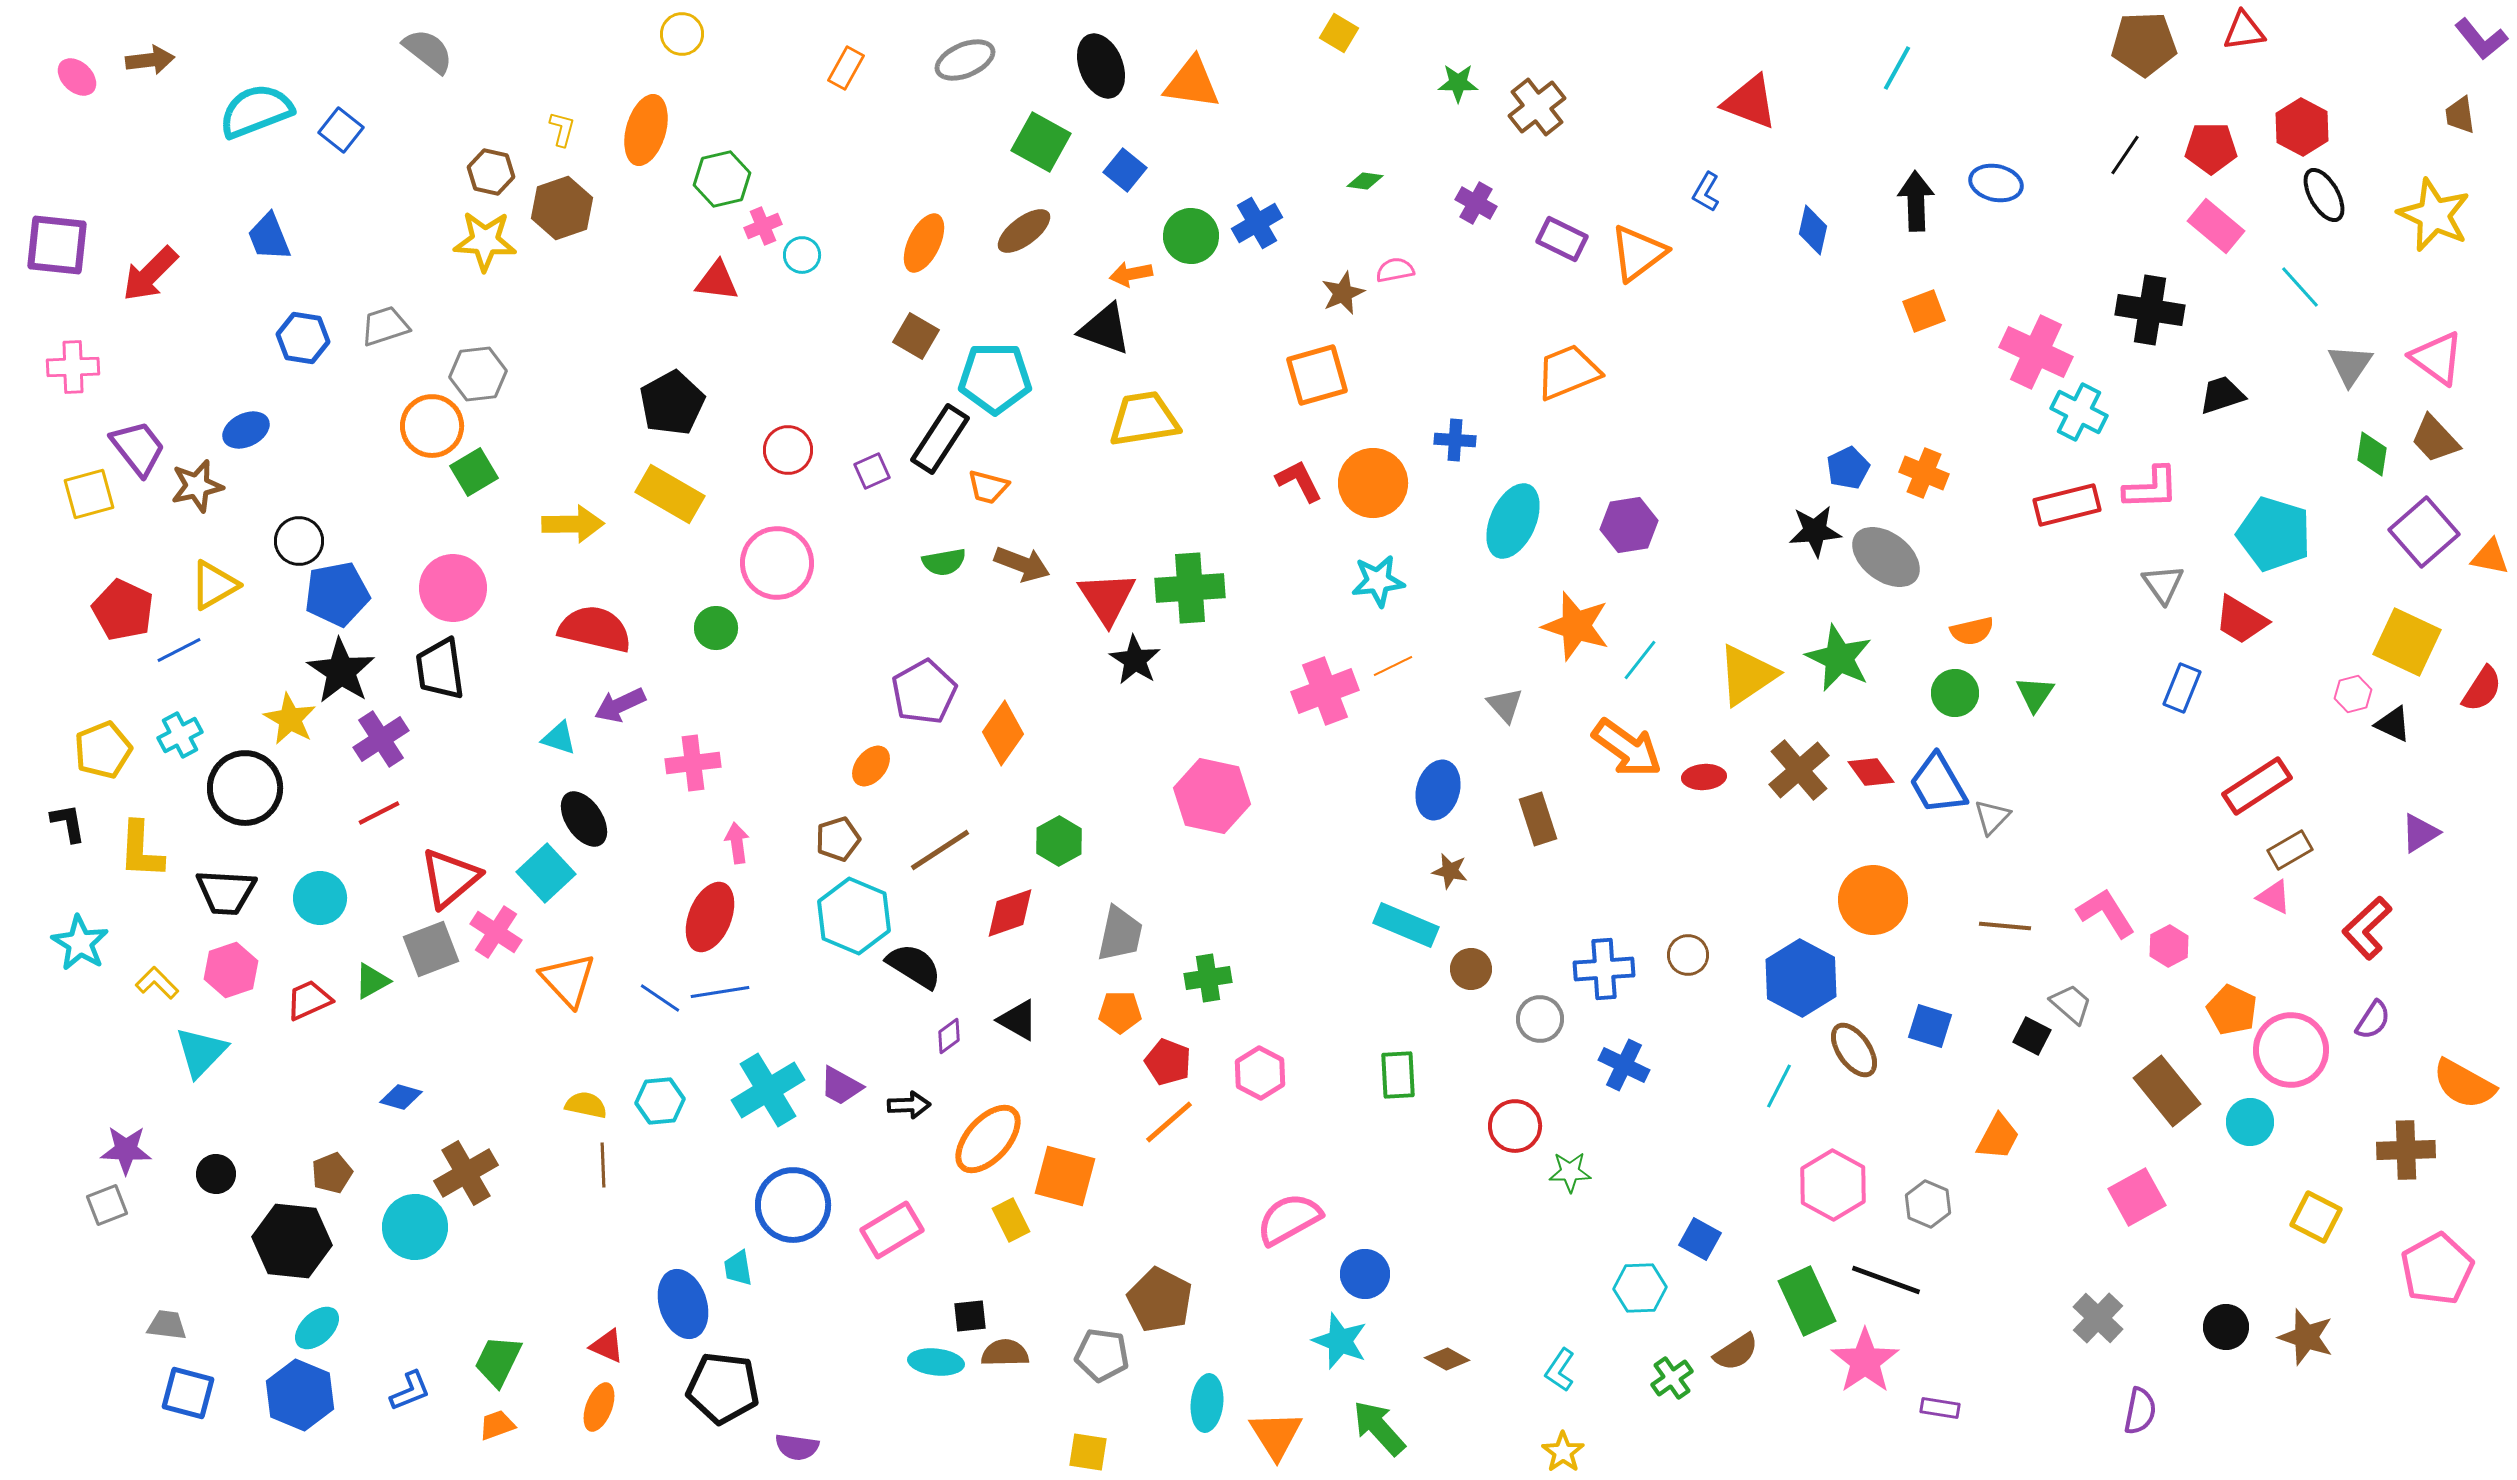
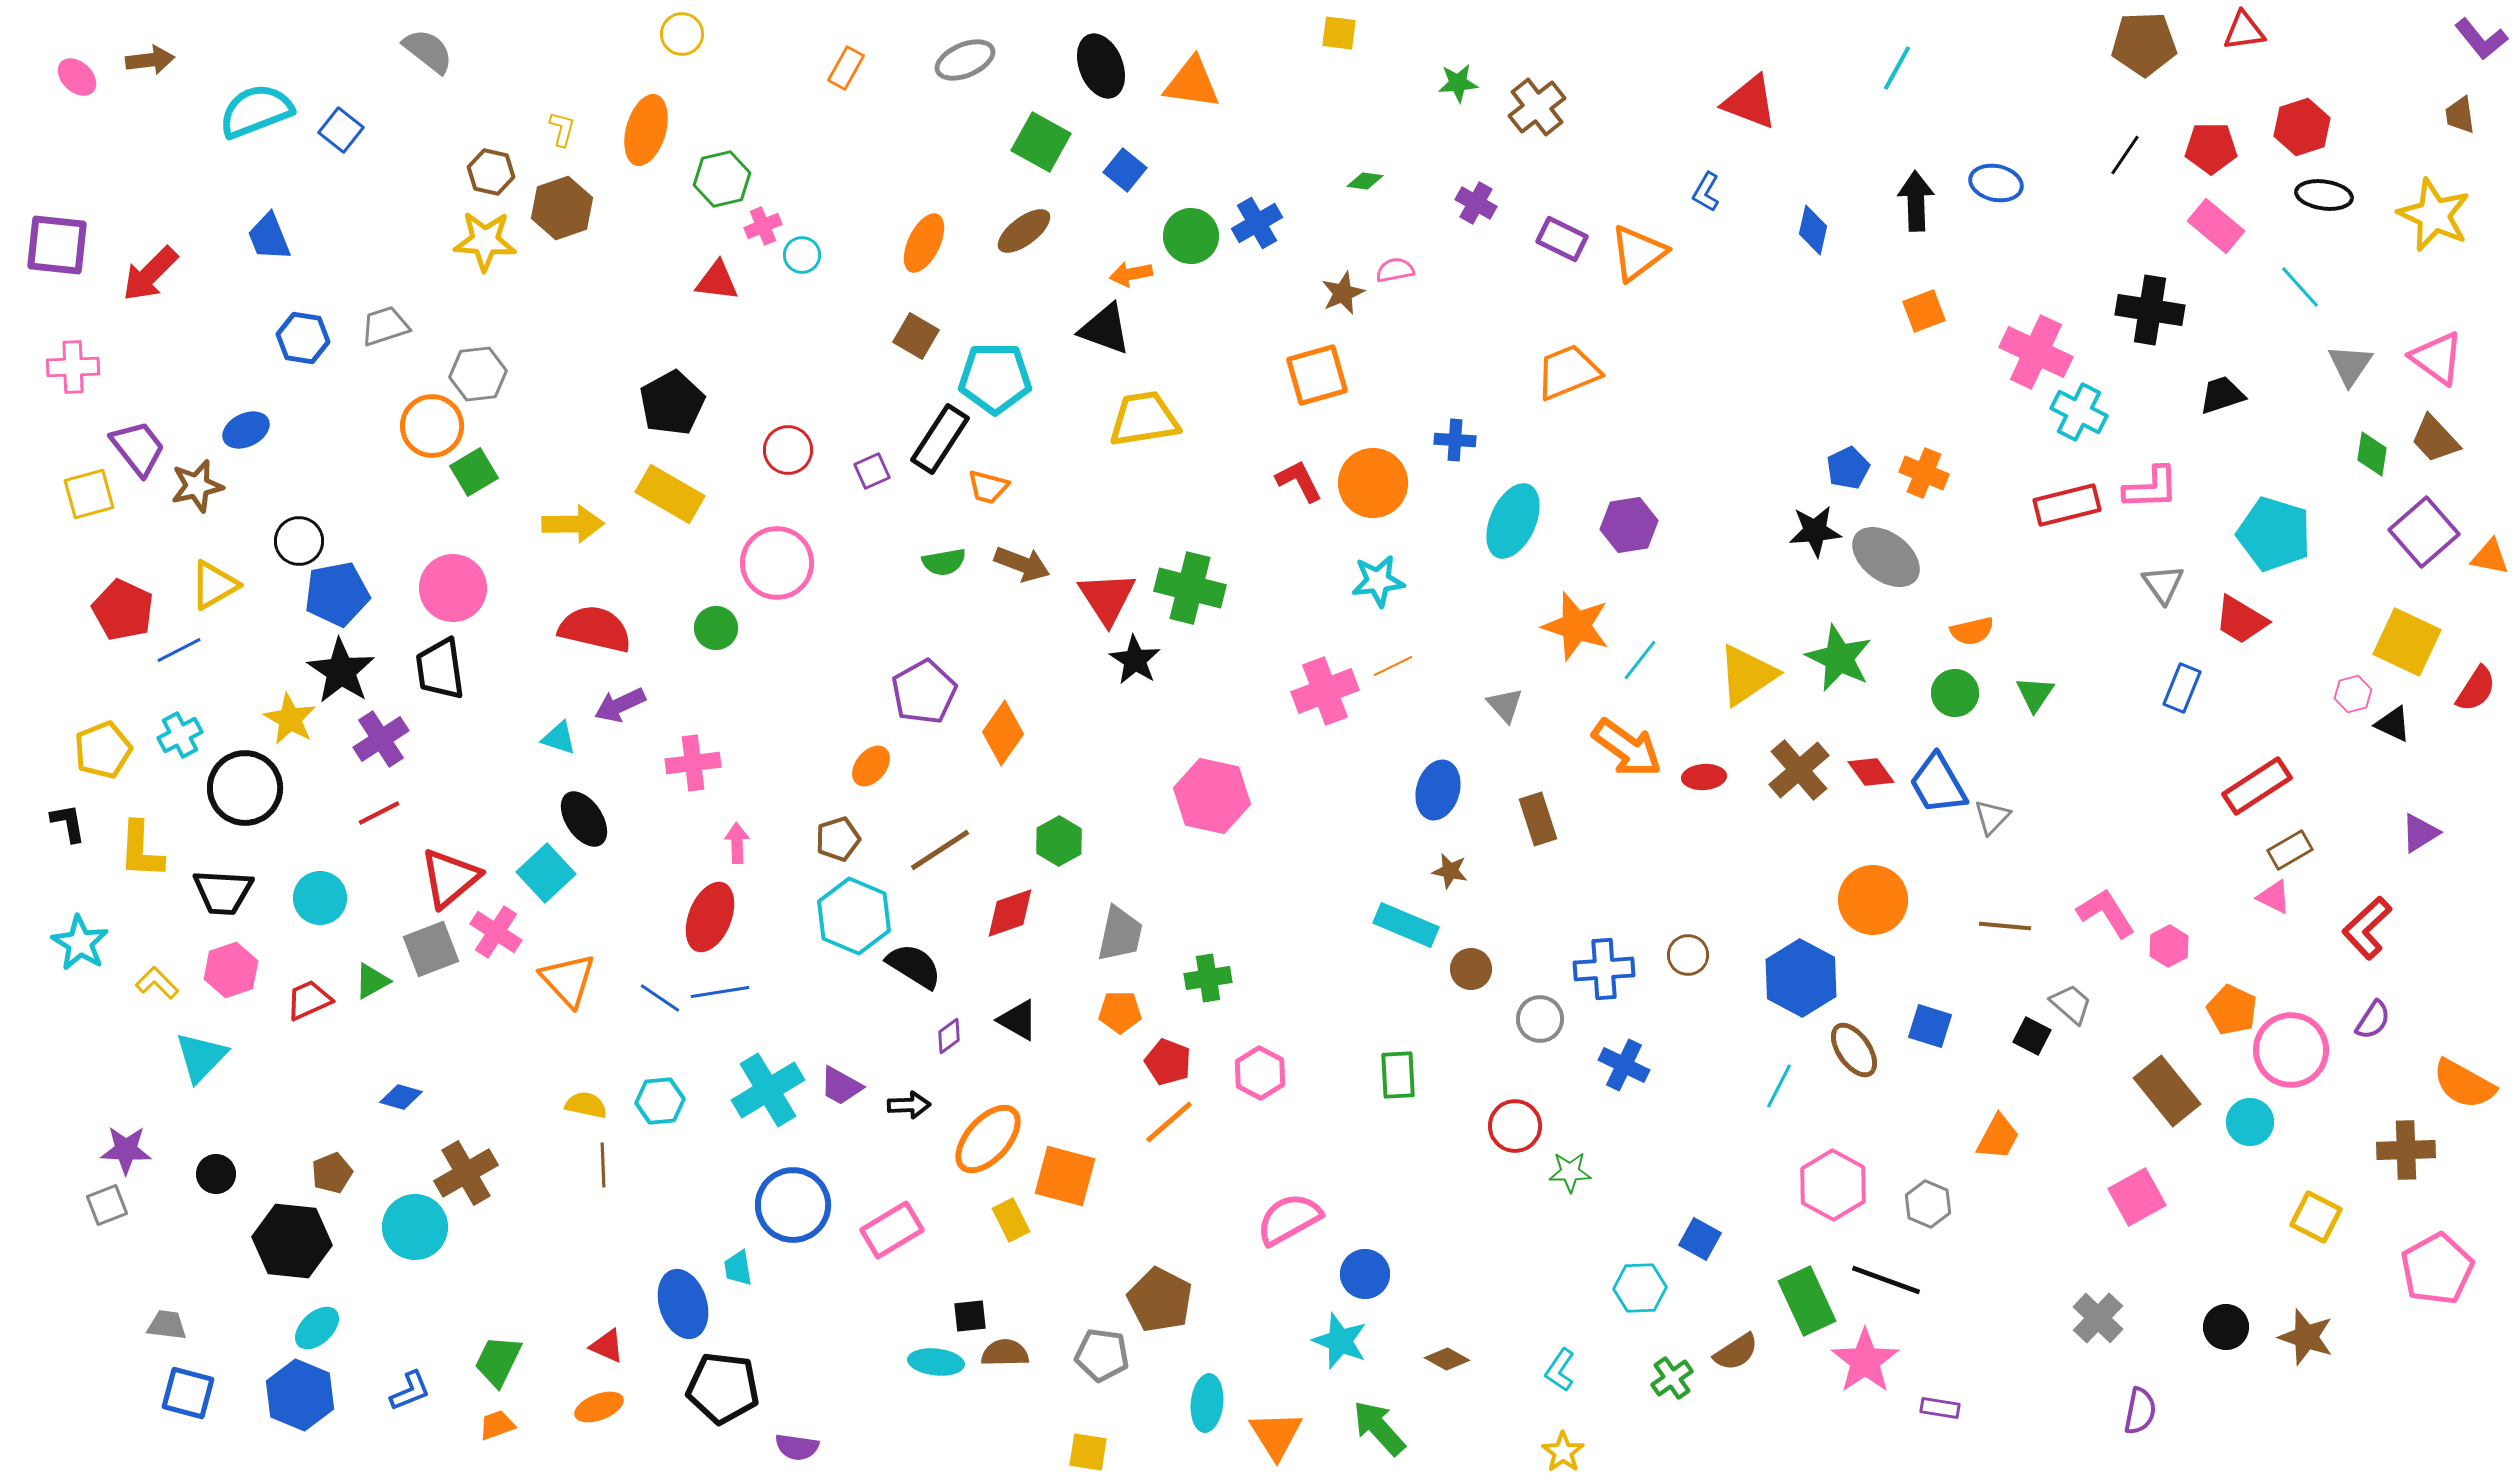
yellow square at (1339, 33): rotated 24 degrees counterclockwise
green star at (1458, 83): rotated 6 degrees counterclockwise
red hexagon at (2302, 127): rotated 14 degrees clockwise
black ellipse at (2324, 195): rotated 52 degrees counterclockwise
green cross at (1190, 588): rotated 18 degrees clockwise
red semicircle at (2482, 689): moved 6 px left
pink arrow at (737, 843): rotated 6 degrees clockwise
black trapezoid at (226, 892): moved 3 px left
cyan triangle at (201, 1052): moved 5 px down
orange ellipse at (599, 1407): rotated 48 degrees clockwise
